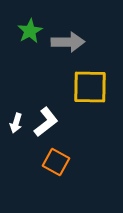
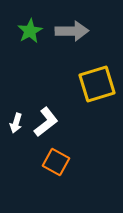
gray arrow: moved 4 px right, 11 px up
yellow square: moved 7 px right, 3 px up; rotated 18 degrees counterclockwise
